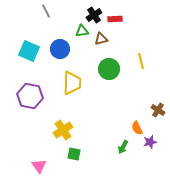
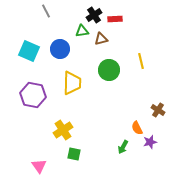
green circle: moved 1 px down
purple hexagon: moved 3 px right, 1 px up
